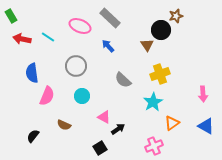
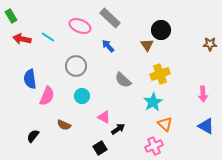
brown star: moved 34 px right, 28 px down; rotated 16 degrees clockwise
blue semicircle: moved 2 px left, 6 px down
orange triangle: moved 7 px left, 1 px down; rotated 42 degrees counterclockwise
